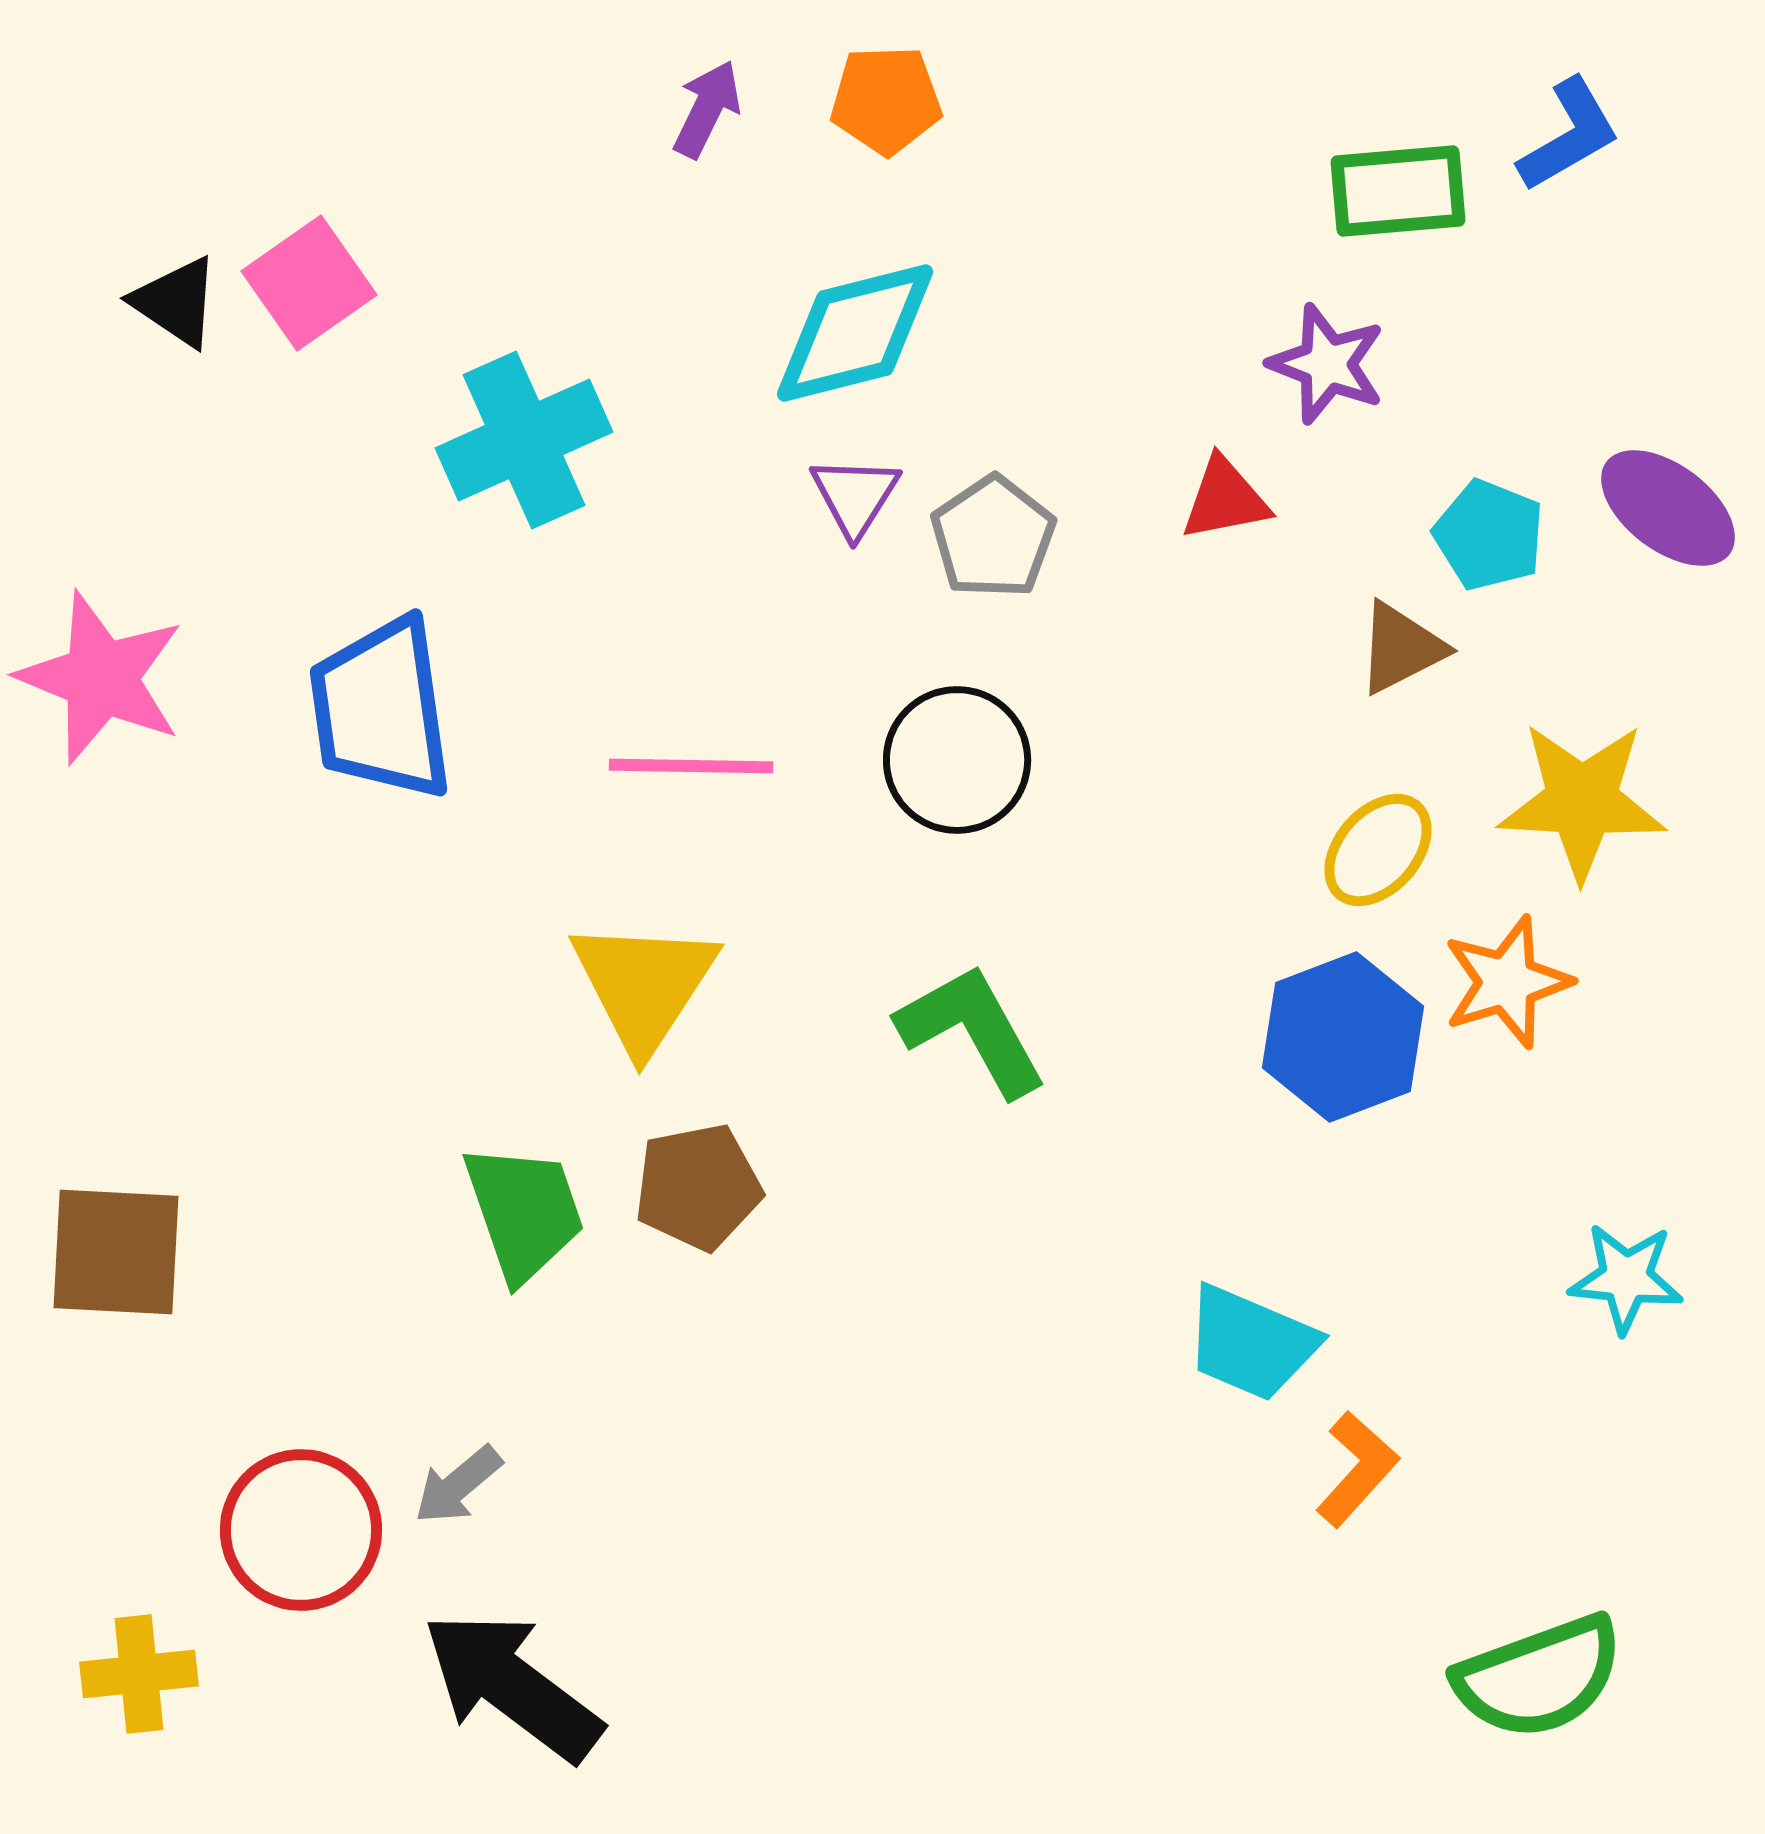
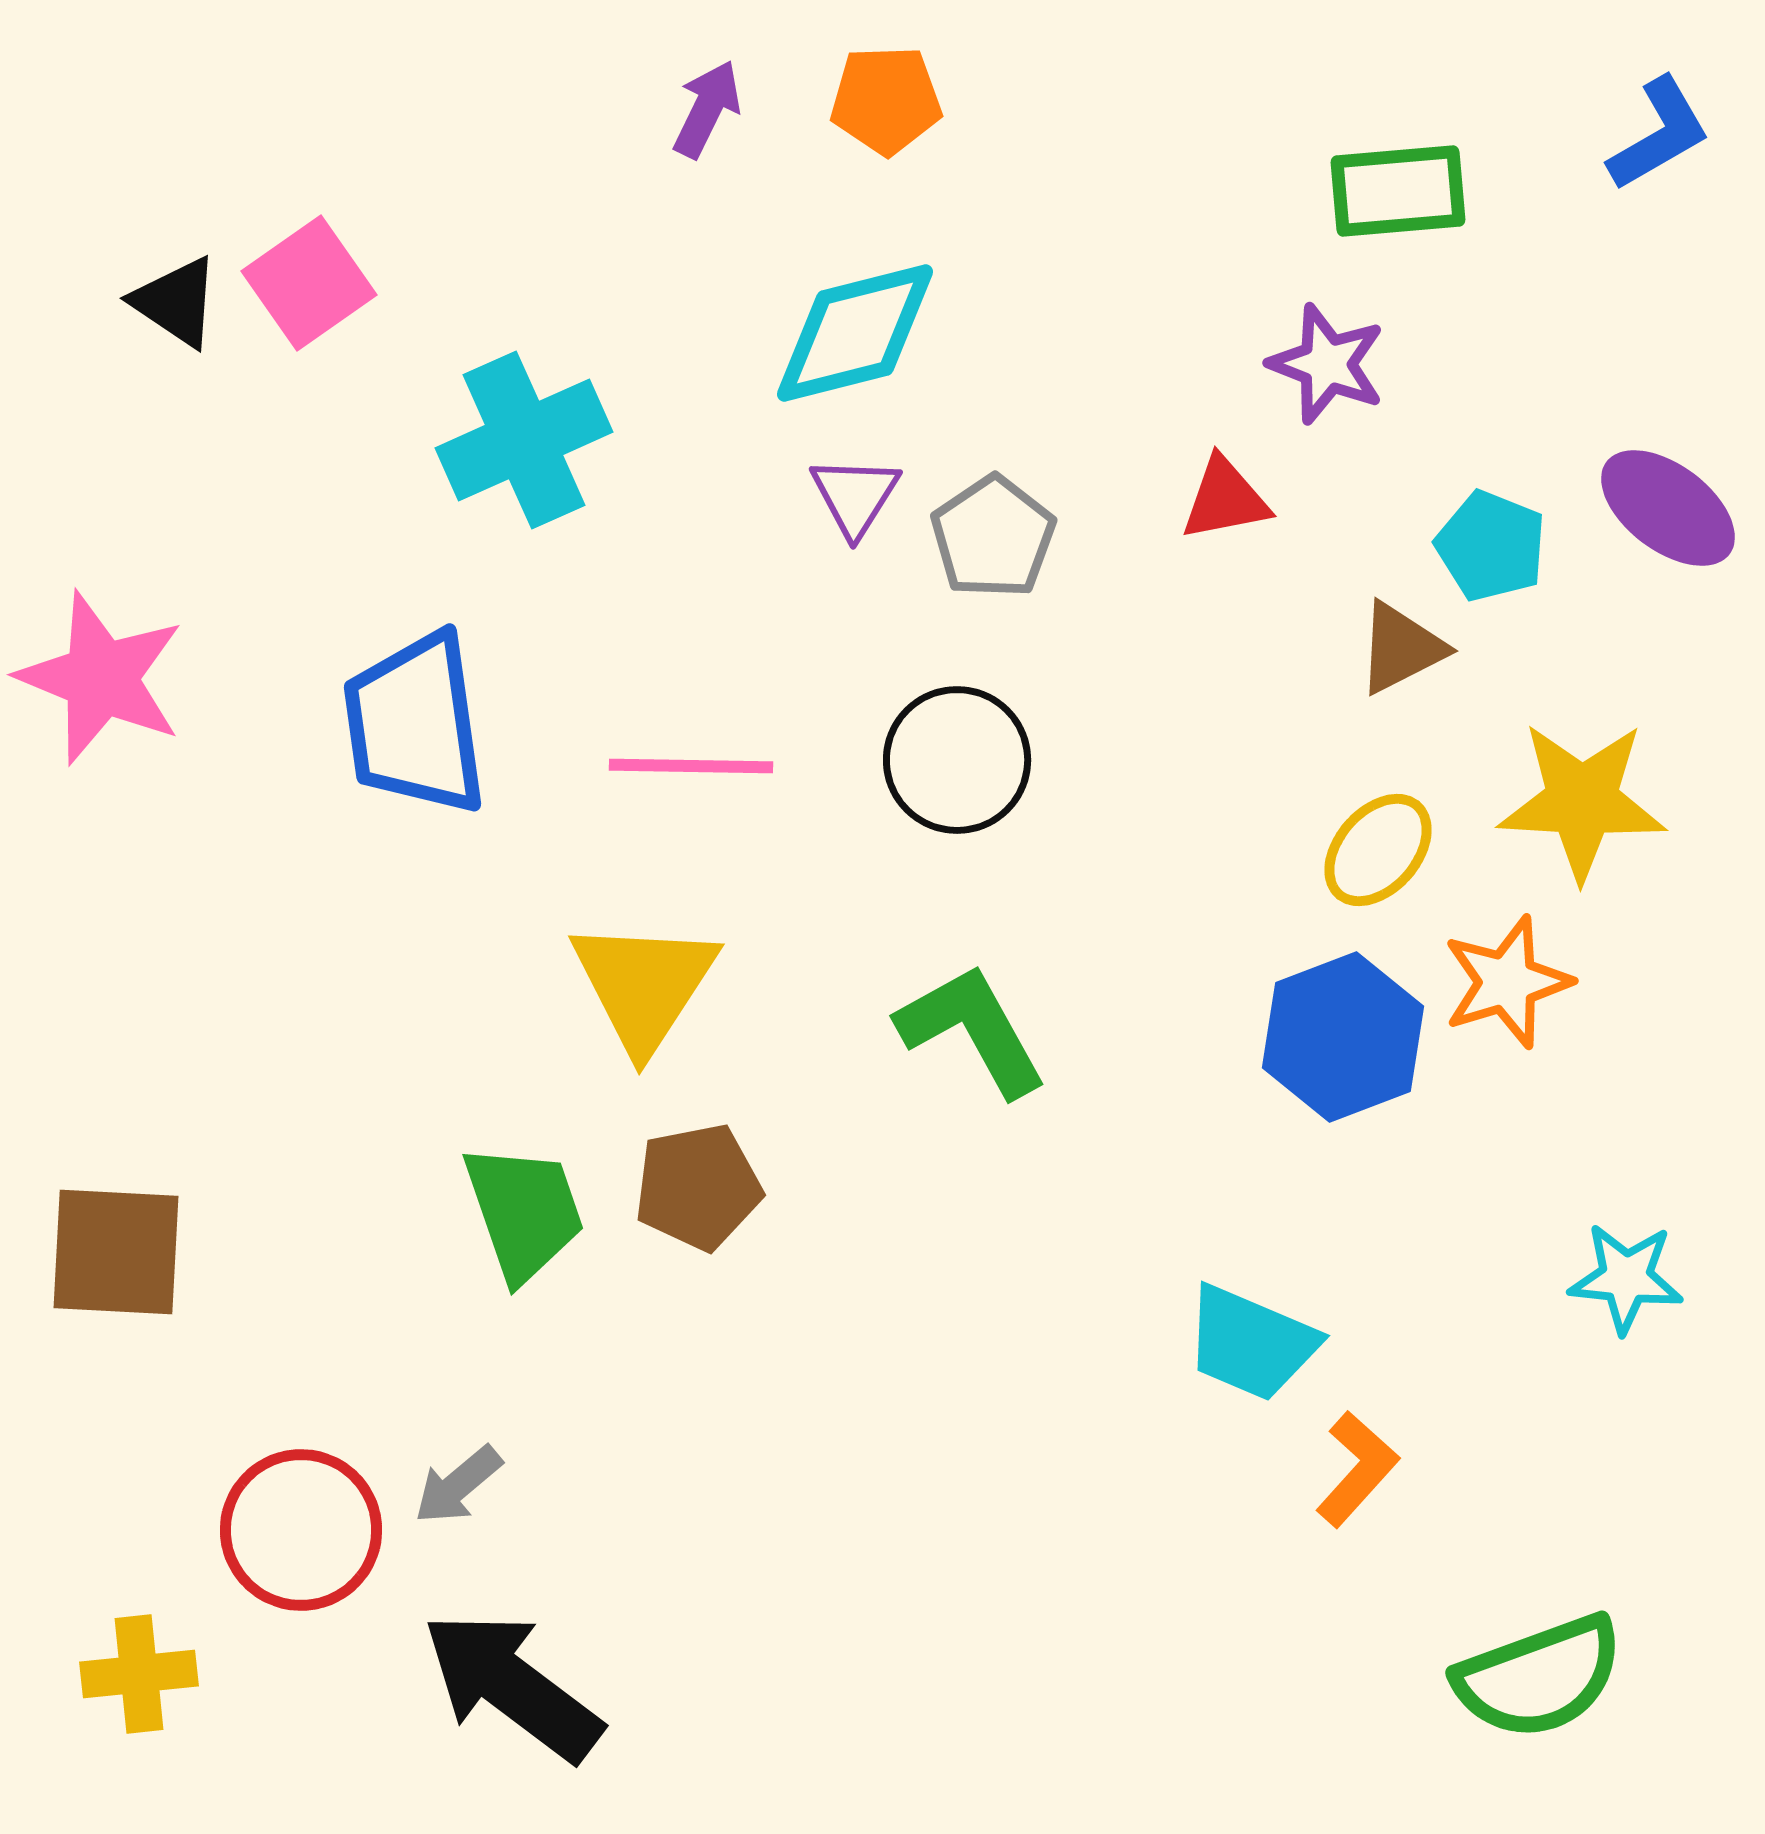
blue L-shape: moved 90 px right, 1 px up
cyan pentagon: moved 2 px right, 11 px down
blue trapezoid: moved 34 px right, 15 px down
